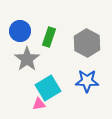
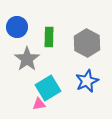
blue circle: moved 3 px left, 4 px up
green rectangle: rotated 18 degrees counterclockwise
blue star: rotated 25 degrees counterclockwise
